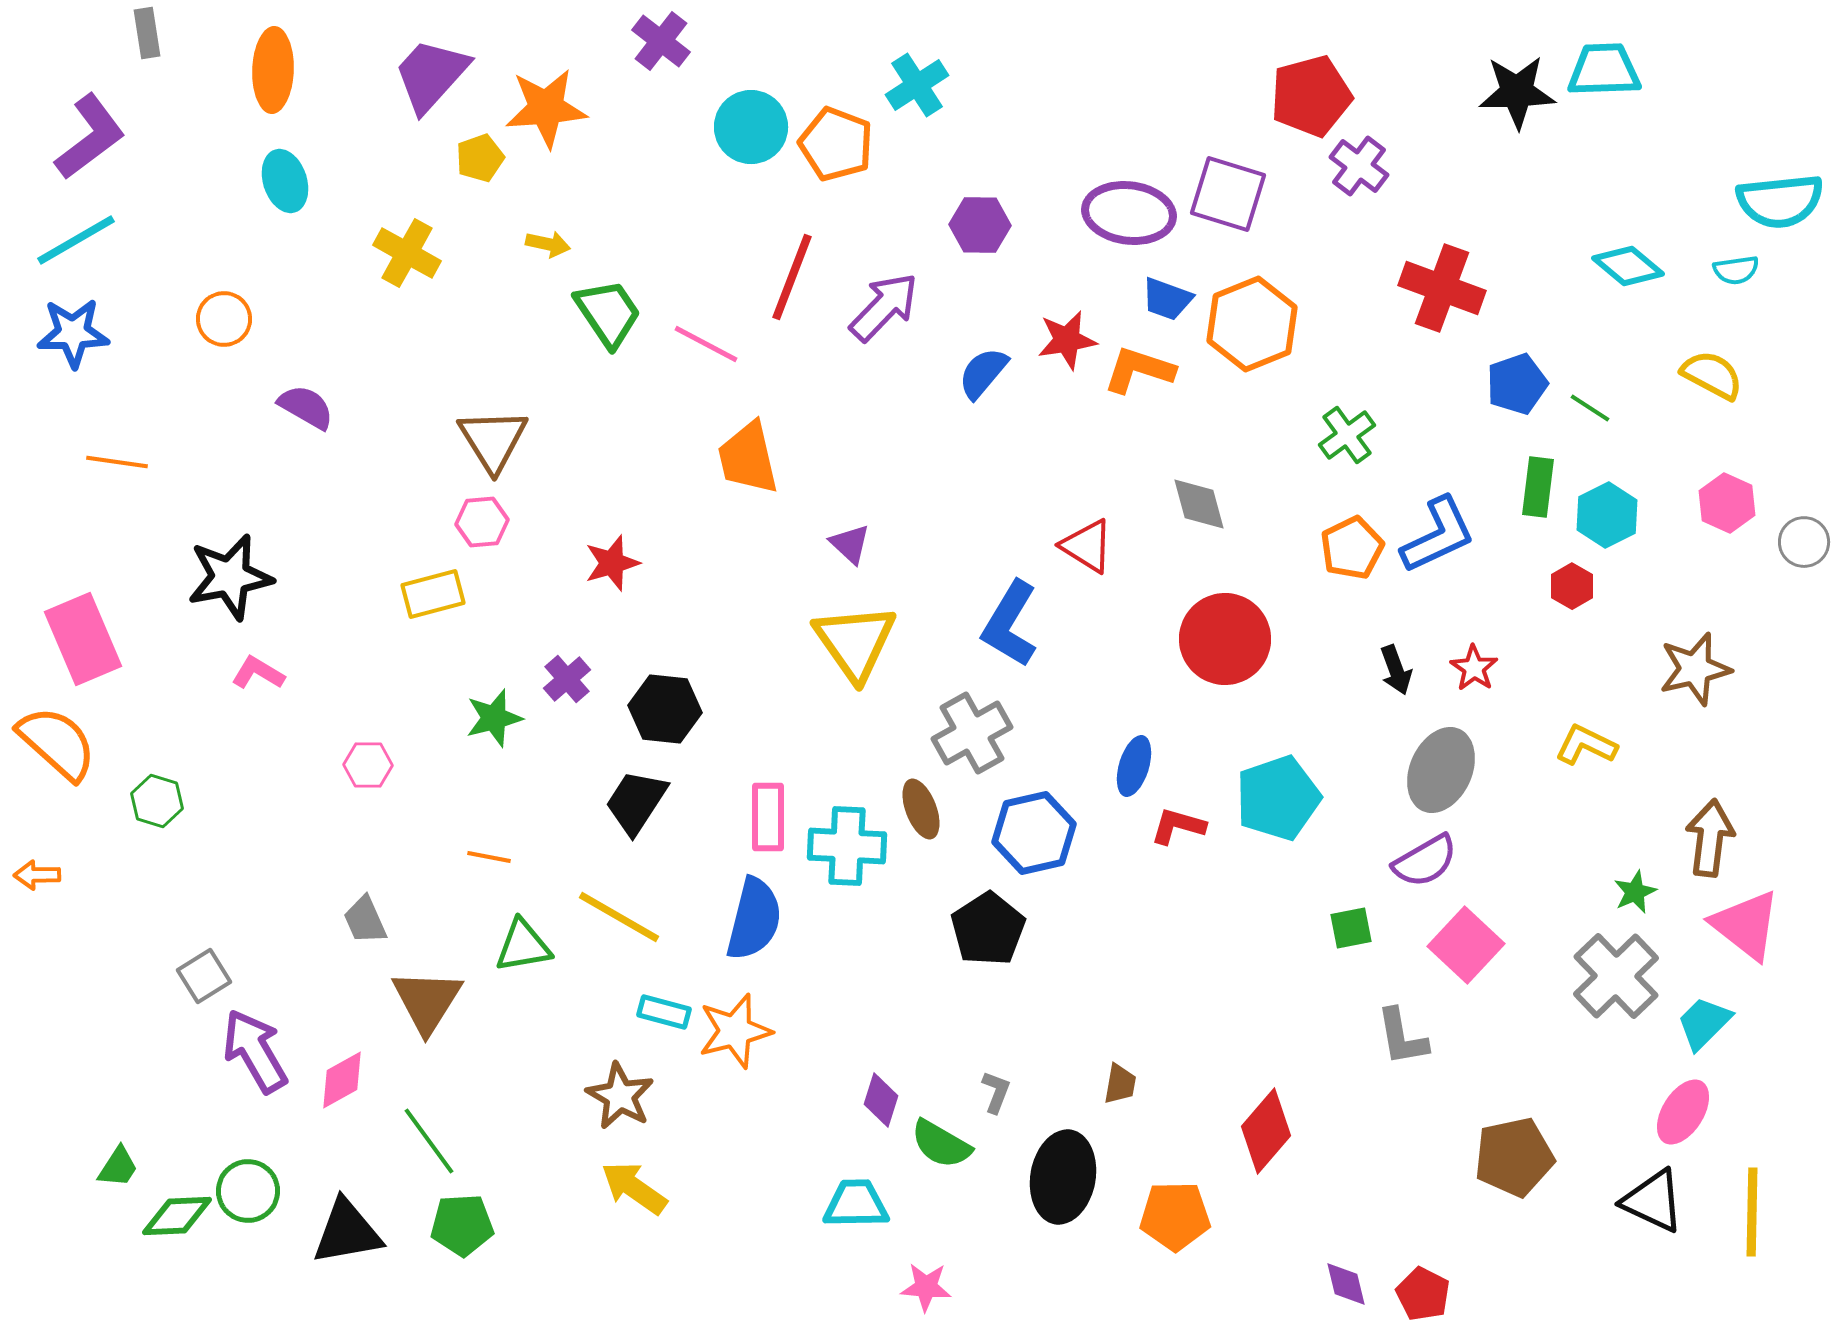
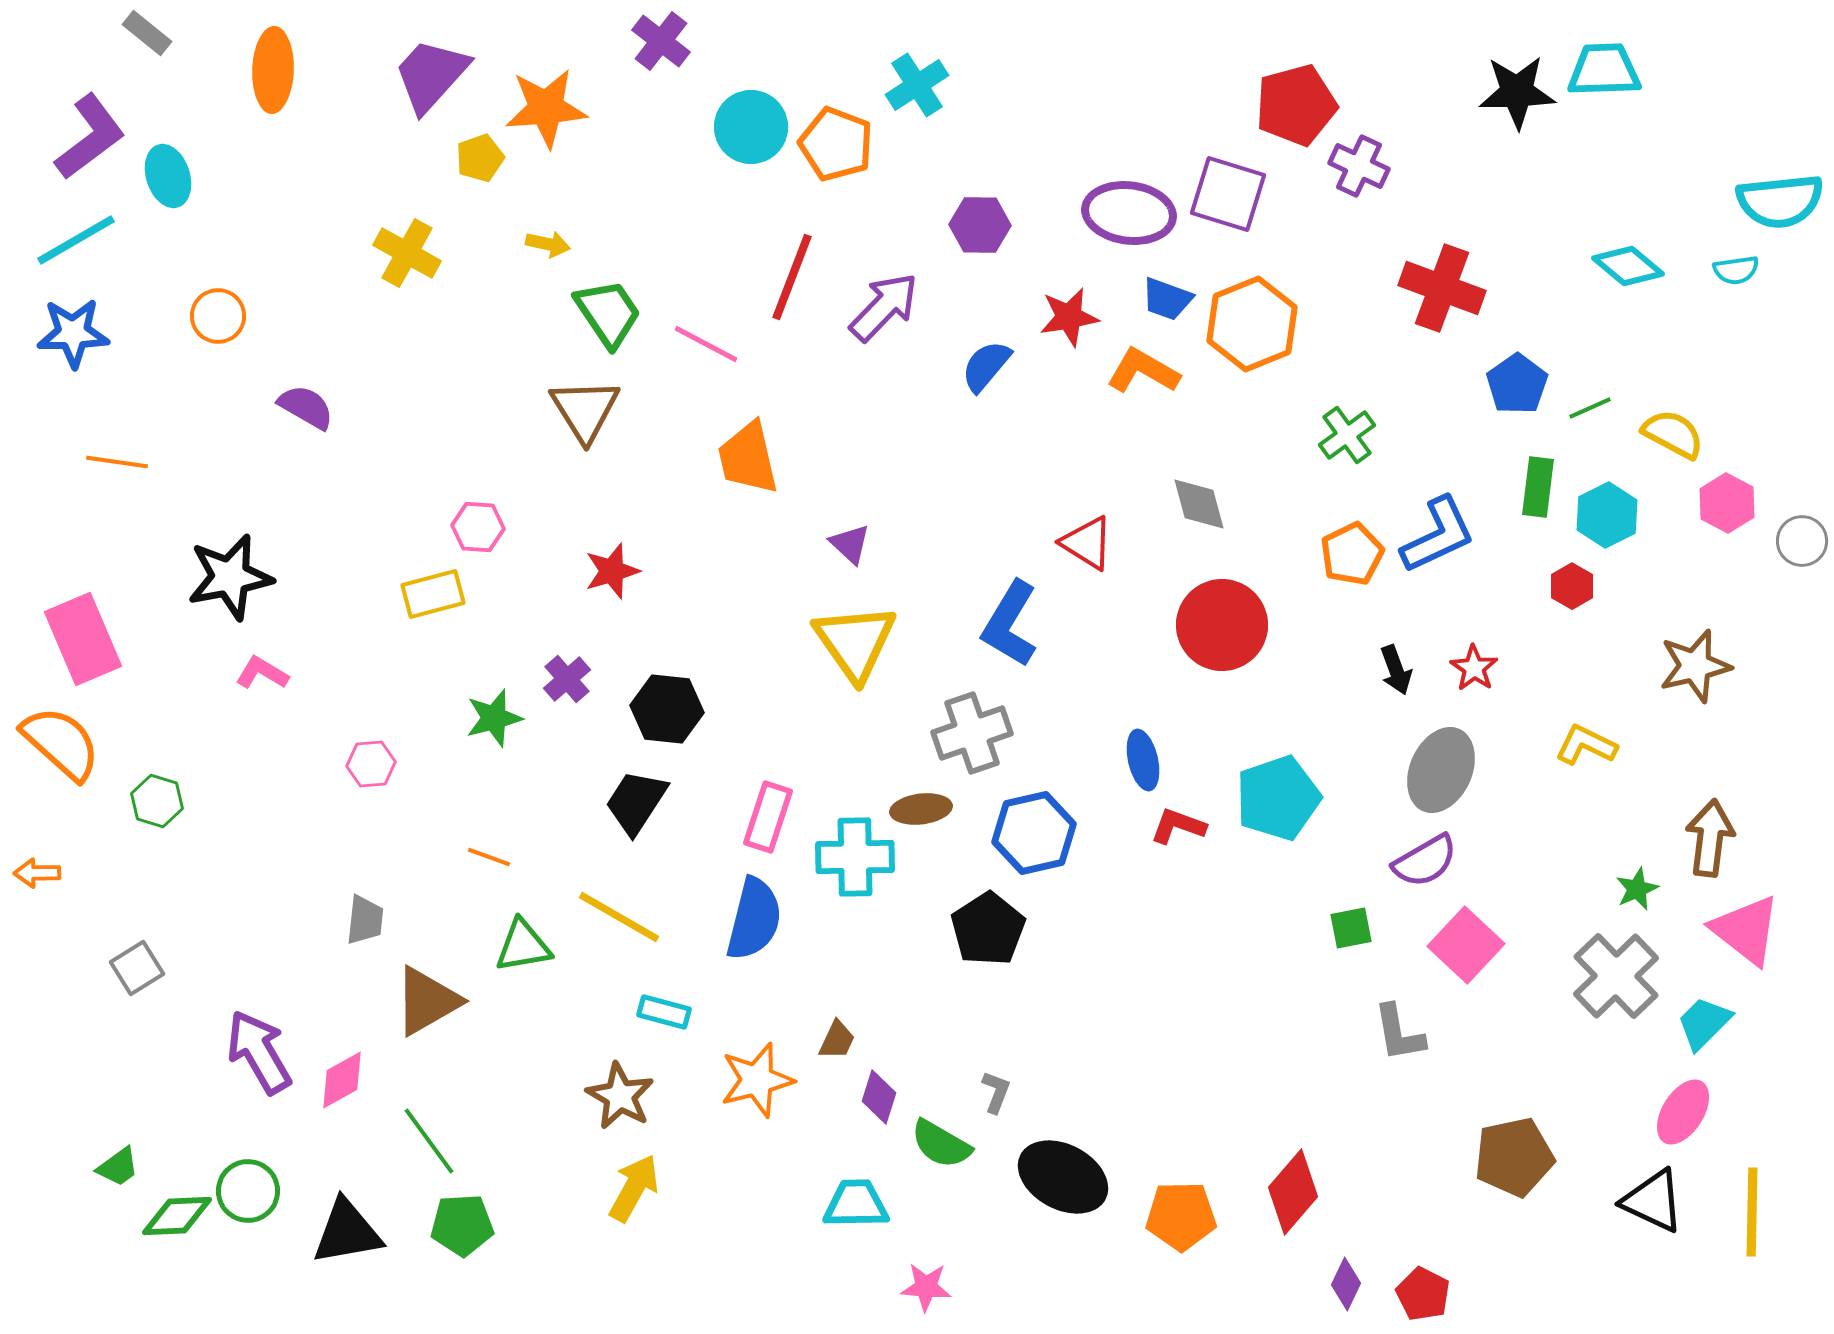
gray rectangle at (147, 33): rotated 42 degrees counterclockwise
red pentagon at (1311, 96): moved 15 px left, 9 px down
purple cross at (1359, 166): rotated 12 degrees counterclockwise
cyan ellipse at (285, 181): moved 117 px left, 5 px up
orange circle at (224, 319): moved 6 px left, 3 px up
red star at (1067, 340): moved 2 px right, 23 px up
orange L-shape at (1139, 370): moved 4 px right, 1 px down; rotated 12 degrees clockwise
blue semicircle at (983, 373): moved 3 px right, 7 px up
yellow semicircle at (1712, 375): moved 39 px left, 59 px down
blue pentagon at (1517, 384): rotated 16 degrees counterclockwise
green line at (1590, 408): rotated 57 degrees counterclockwise
brown triangle at (493, 440): moved 92 px right, 30 px up
pink hexagon at (1727, 503): rotated 4 degrees clockwise
pink hexagon at (482, 522): moved 4 px left, 5 px down; rotated 9 degrees clockwise
gray circle at (1804, 542): moved 2 px left, 1 px up
red triangle at (1087, 546): moved 3 px up
orange pentagon at (1352, 548): moved 6 px down
red star at (612, 563): moved 8 px down
red circle at (1225, 639): moved 3 px left, 14 px up
brown star at (1695, 669): moved 3 px up
pink L-shape at (258, 673): moved 4 px right
black hexagon at (665, 709): moved 2 px right
gray cross at (972, 733): rotated 10 degrees clockwise
orange semicircle at (57, 743): moved 4 px right
pink hexagon at (368, 765): moved 3 px right, 1 px up; rotated 6 degrees counterclockwise
blue ellipse at (1134, 766): moved 9 px right, 6 px up; rotated 30 degrees counterclockwise
brown ellipse at (921, 809): rotated 76 degrees counterclockwise
pink rectangle at (768, 817): rotated 18 degrees clockwise
red L-shape at (1178, 826): rotated 4 degrees clockwise
cyan cross at (847, 846): moved 8 px right, 11 px down; rotated 4 degrees counterclockwise
orange line at (489, 857): rotated 9 degrees clockwise
orange arrow at (37, 875): moved 2 px up
green star at (1635, 892): moved 2 px right, 3 px up
gray trapezoid at (365, 920): rotated 150 degrees counterclockwise
pink triangle at (1746, 925): moved 5 px down
gray square at (204, 976): moved 67 px left, 8 px up
brown triangle at (427, 1001): rotated 28 degrees clockwise
orange star at (735, 1031): moved 22 px right, 49 px down
gray L-shape at (1402, 1037): moved 3 px left, 4 px up
purple arrow at (255, 1051): moved 4 px right, 1 px down
brown trapezoid at (1120, 1084): moved 283 px left, 44 px up; rotated 15 degrees clockwise
purple diamond at (881, 1100): moved 2 px left, 3 px up
red diamond at (1266, 1131): moved 27 px right, 61 px down
green trapezoid at (118, 1167): rotated 21 degrees clockwise
black ellipse at (1063, 1177): rotated 72 degrees counterclockwise
yellow arrow at (634, 1188): rotated 84 degrees clockwise
orange pentagon at (1175, 1216): moved 6 px right
purple diamond at (1346, 1284): rotated 39 degrees clockwise
